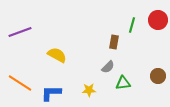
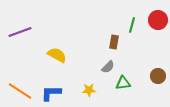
orange line: moved 8 px down
